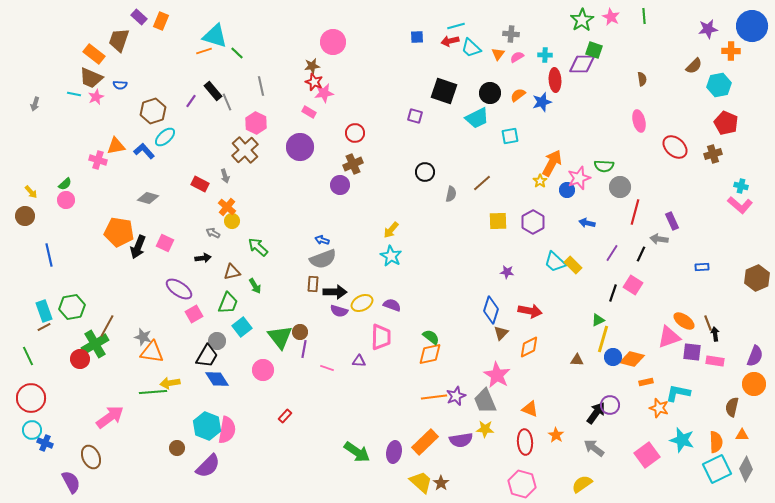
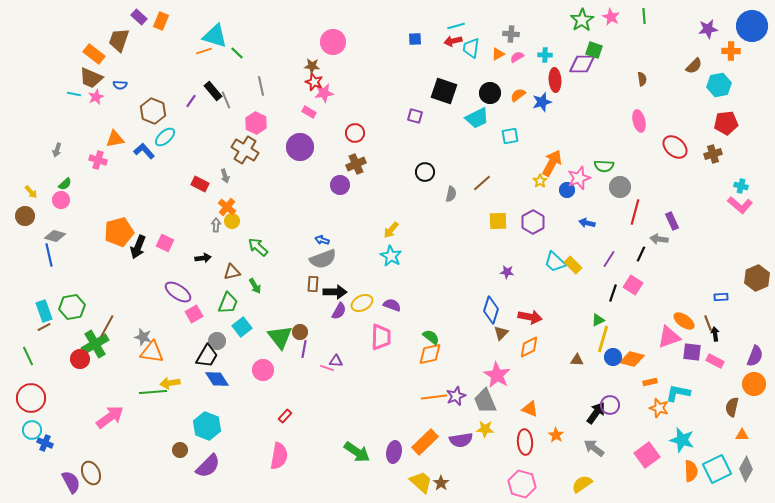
blue square at (417, 37): moved 2 px left, 2 px down
red arrow at (450, 41): moved 3 px right
cyan trapezoid at (471, 48): rotated 55 degrees clockwise
orange triangle at (498, 54): rotated 24 degrees clockwise
brown star at (312, 66): rotated 14 degrees clockwise
gray line at (227, 102): moved 1 px left, 2 px up
gray arrow at (35, 104): moved 22 px right, 46 px down
brown hexagon at (153, 111): rotated 20 degrees counterclockwise
red pentagon at (726, 123): rotated 30 degrees counterclockwise
orange triangle at (116, 146): moved 1 px left, 7 px up
brown cross at (245, 150): rotated 16 degrees counterclockwise
brown cross at (353, 164): moved 3 px right
gray diamond at (148, 198): moved 93 px left, 38 px down
pink circle at (66, 200): moved 5 px left
orange pentagon at (119, 232): rotated 24 degrees counterclockwise
gray arrow at (213, 233): moved 3 px right, 8 px up; rotated 64 degrees clockwise
purple line at (612, 253): moved 3 px left, 6 px down
blue rectangle at (702, 267): moved 19 px right, 30 px down
purple ellipse at (179, 289): moved 1 px left, 3 px down
purple semicircle at (339, 311): rotated 78 degrees counterclockwise
red arrow at (530, 311): moved 6 px down
purple triangle at (359, 361): moved 23 px left
pink rectangle at (715, 361): rotated 18 degrees clockwise
orange rectangle at (646, 382): moved 4 px right
pink semicircle at (227, 430): moved 52 px right, 26 px down
orange semicircle at (716, 442): moved 25 px left, 29 px down
brown circle at (177, 448): moved 3 px right, 2 px down
brown ellipse at (91, 457): moved 16 px down
